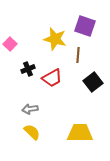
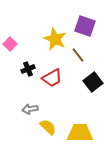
yellow star: rotated 10 degrees clockwise
brown line: rotated 42 degrees counterclockwise
yellow semicircle: moved 16 px right, 5 px up
